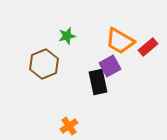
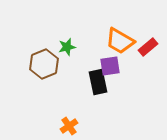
green star: moved 11 px down
purple square: rotated 20 degrees clockwise
